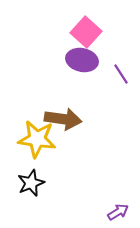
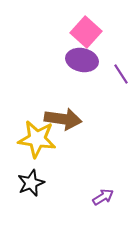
purple arrow: moved 15 px left, 15 px up
